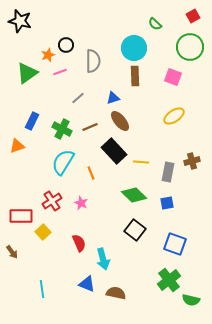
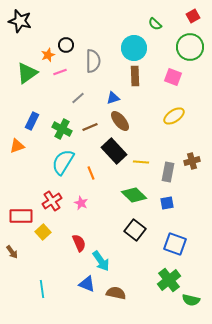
cyan arrow at (103, 259): moved 2 px left, 2 px down; rotated 20 degrees counterclockwise
